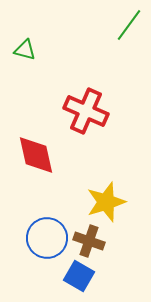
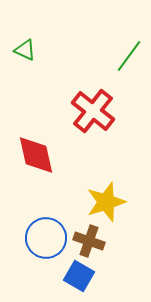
green line: moved 31 px down
green triangle: rotated 10 degrees clockwise
red cross: moved 7 px right; rotated 15 degrees clockwise
blue circle: moved 1 px left
